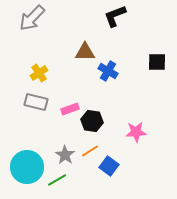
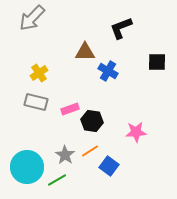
black L-shape: moved 6 px right, 12 px down
